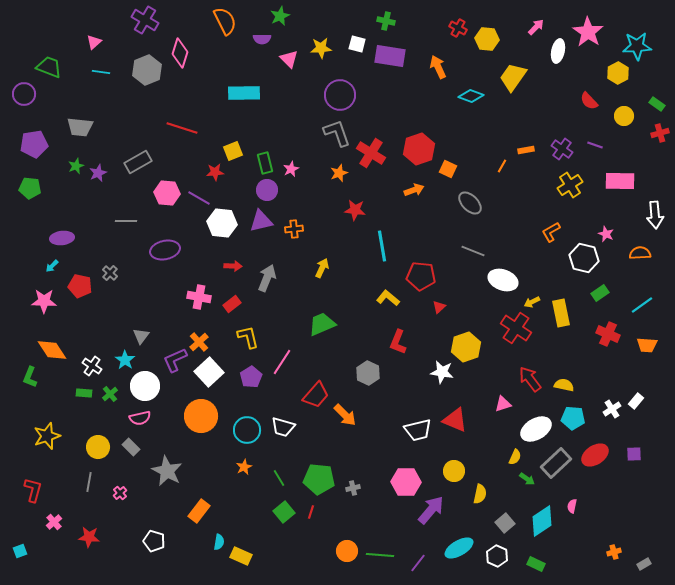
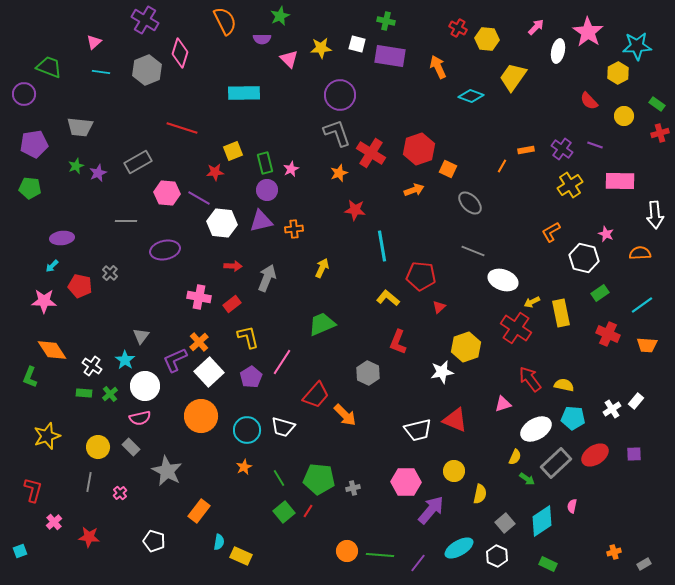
white star at (442, 372): rotated 20 degrees counterclockwise
red line at (311, 512): moved 3 px left, 1 px up; rotated 16 degrees clockwise
green rectangle at (536, 564): moved 12 px right
